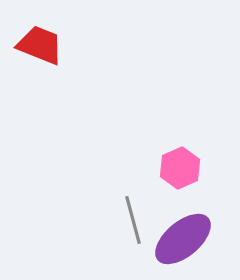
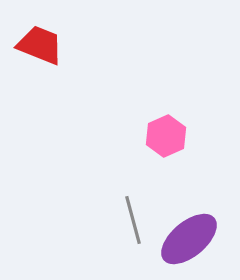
pink hexagon: moved 14 px left, 32 px up
purple ellipse: moved 6 px right
